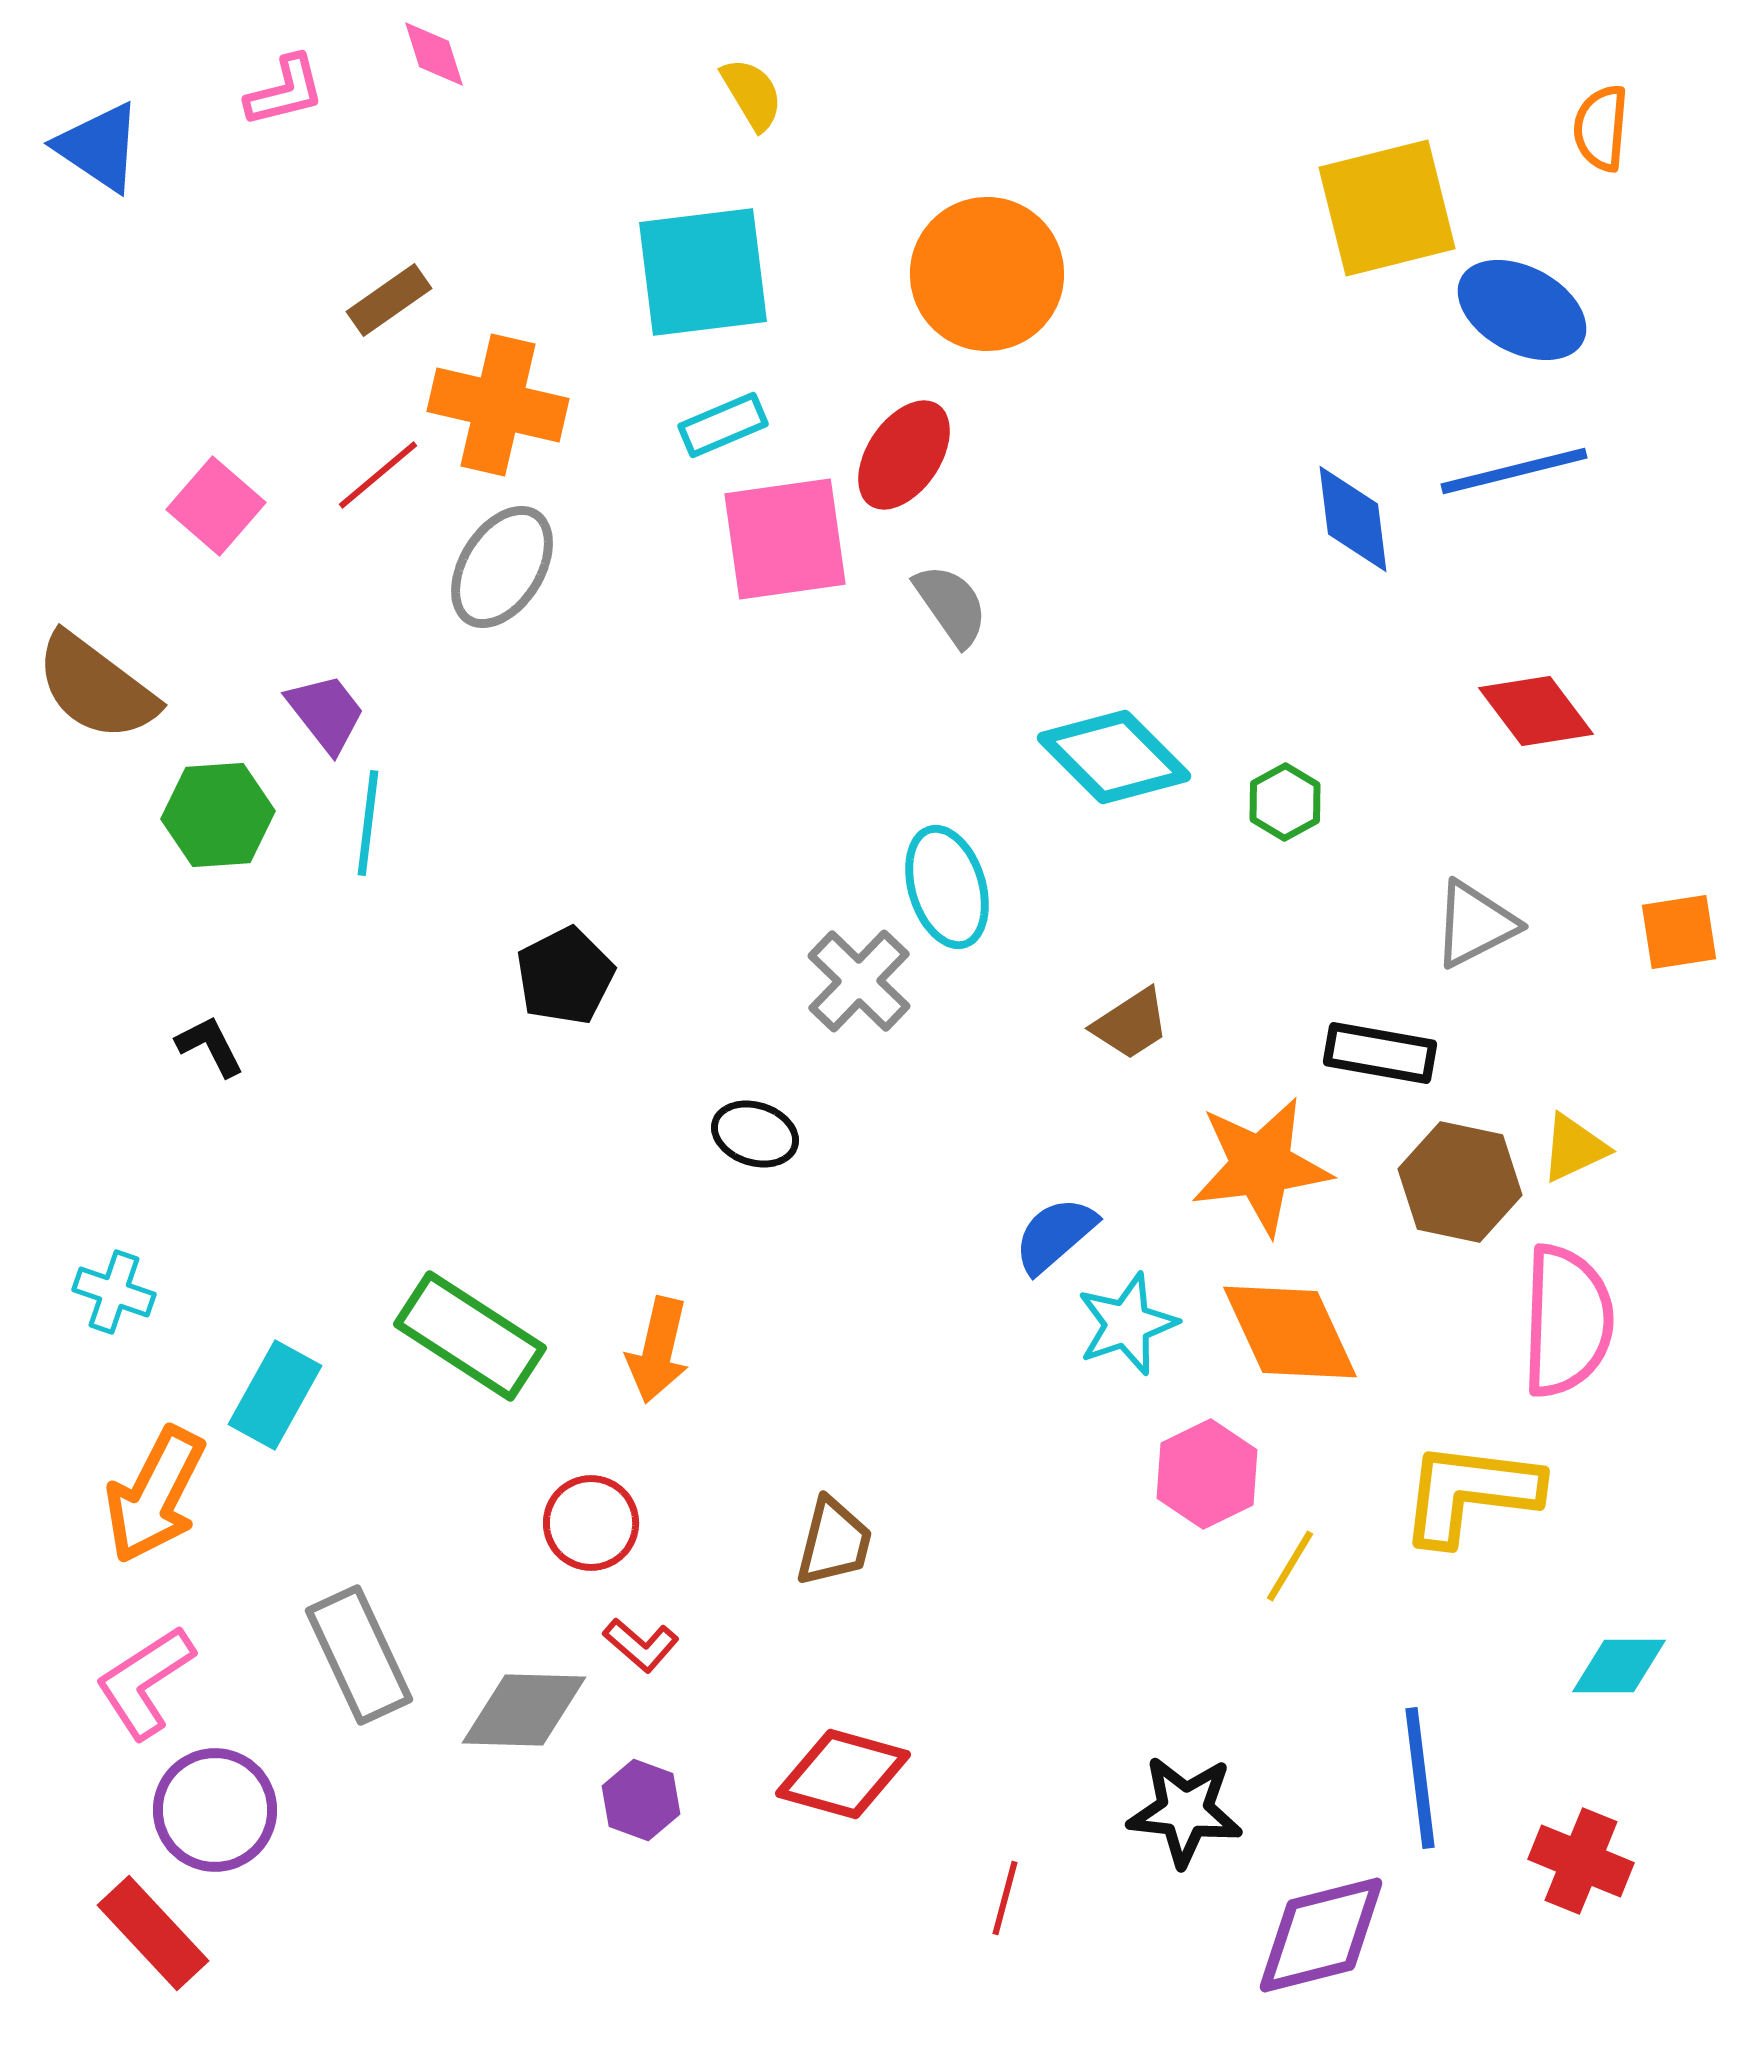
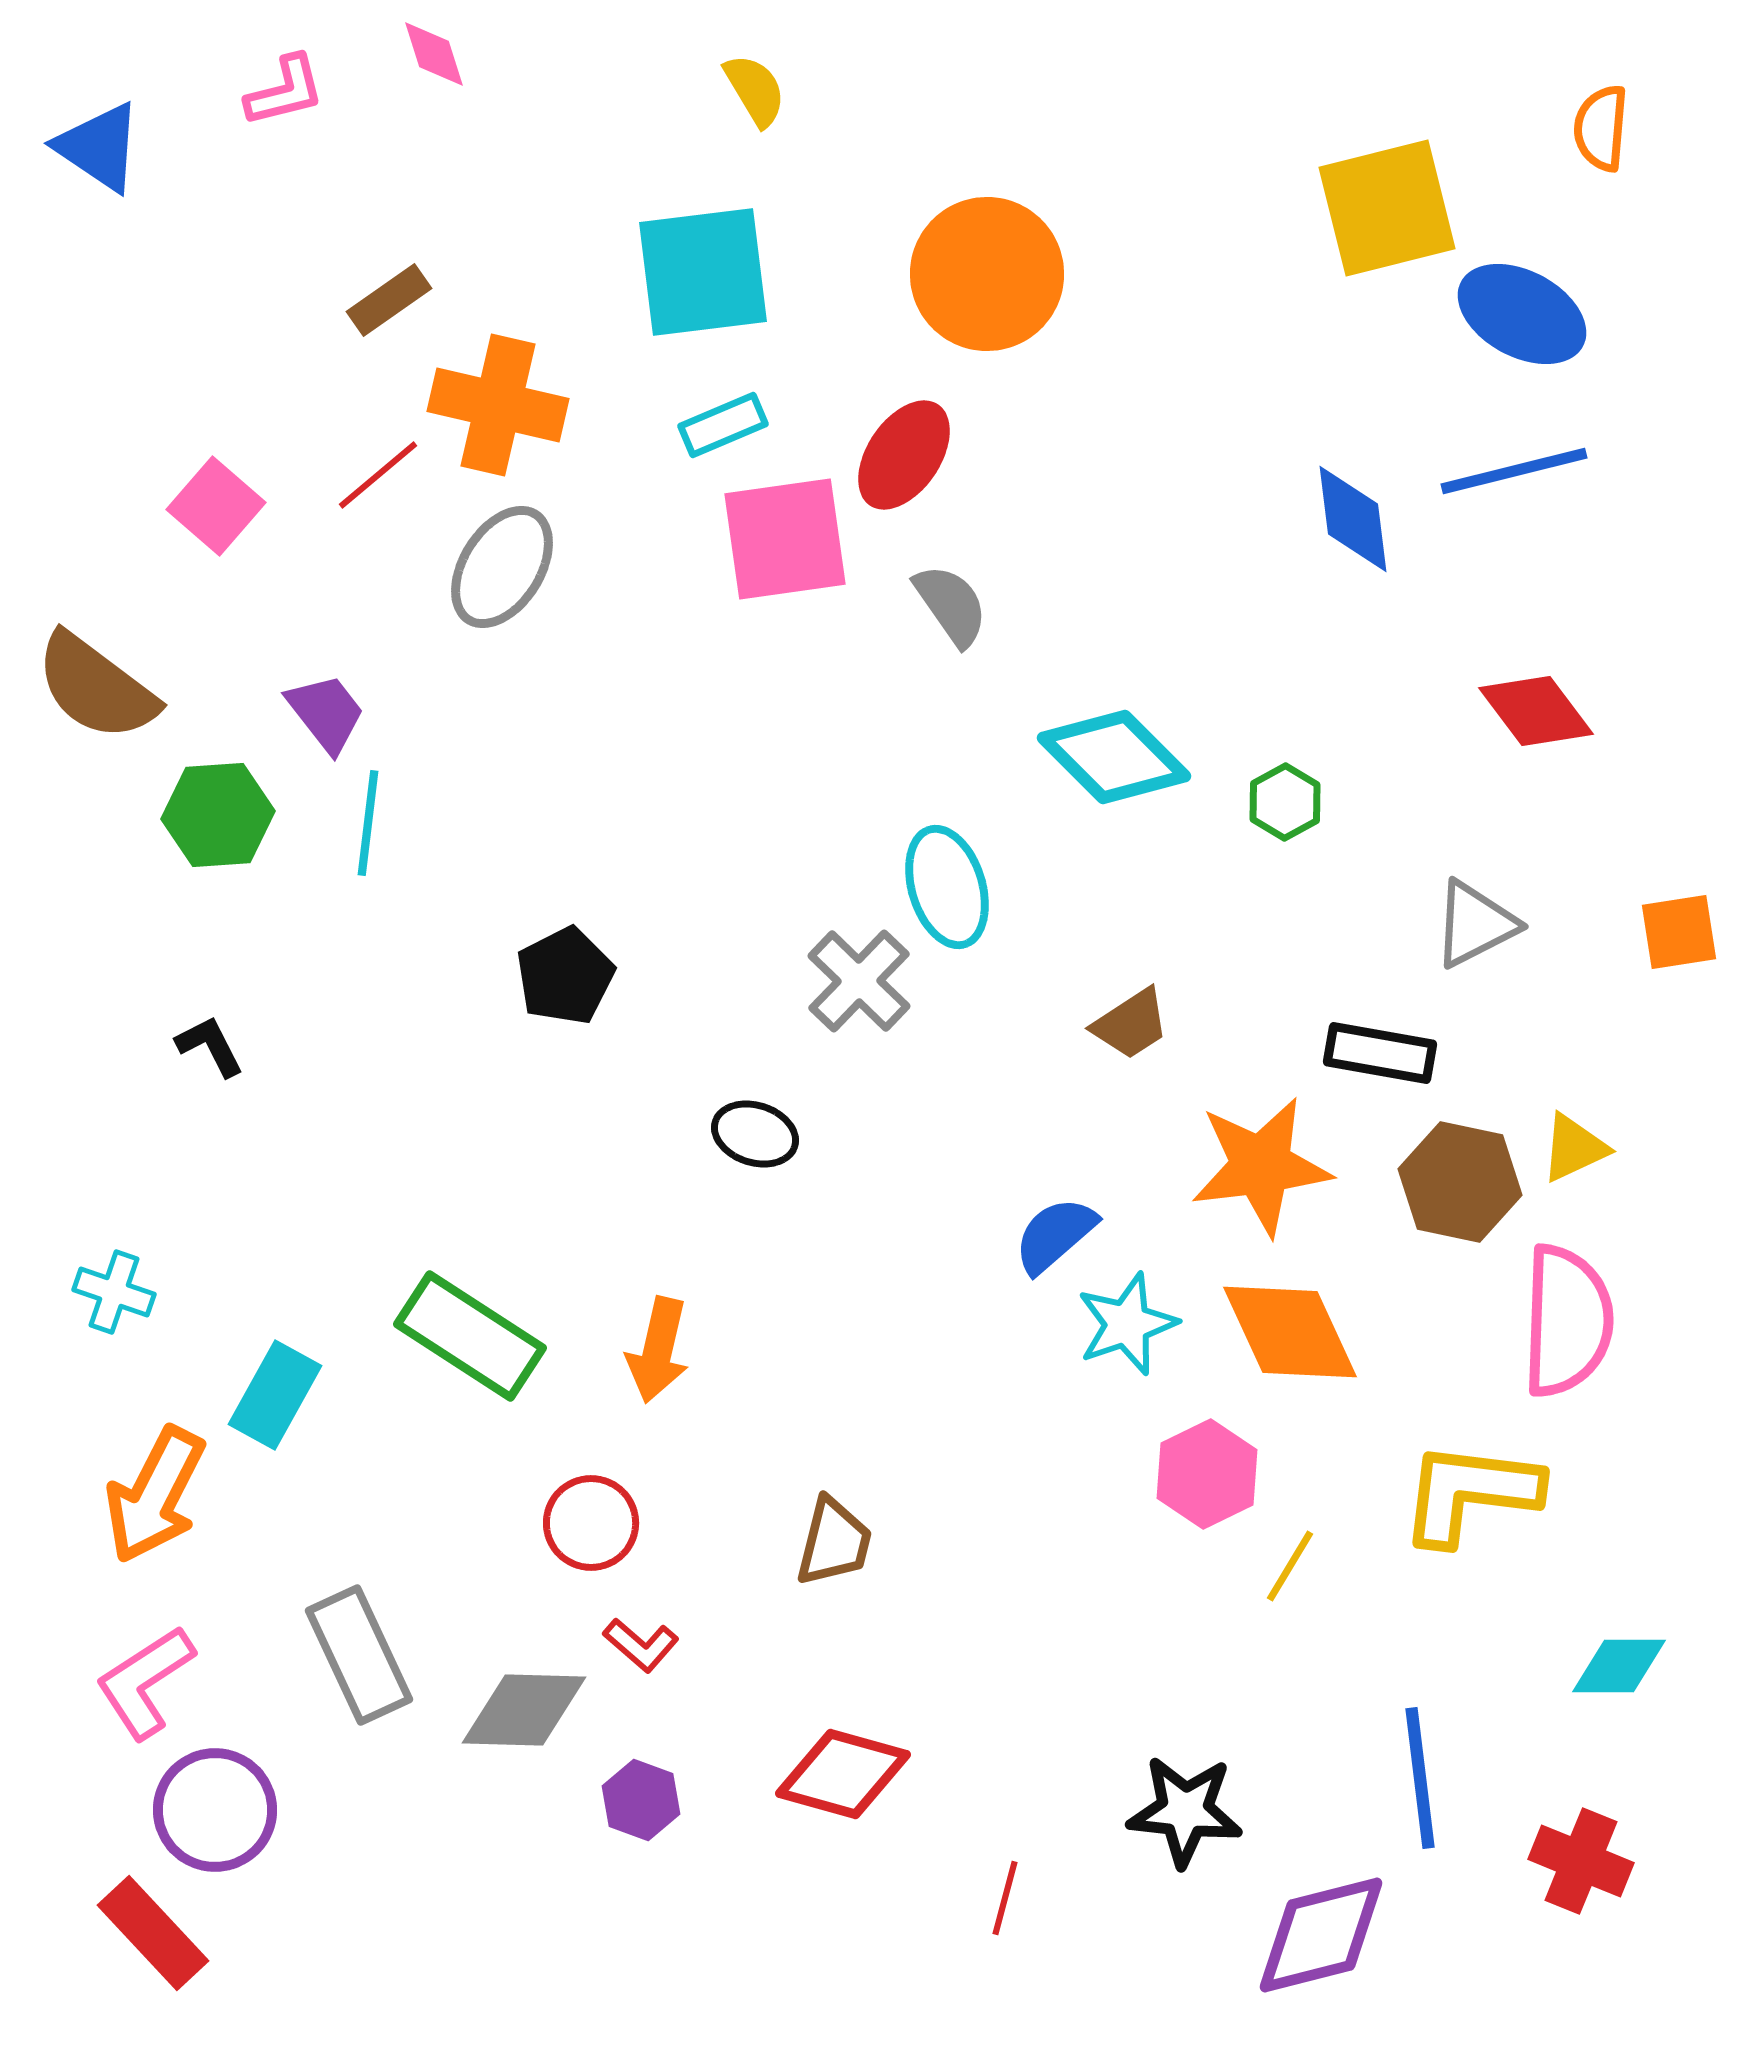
yellow semicircle at (752, 94): moved 3 px right, 4 px up
blue ellipse at (1522, 310): moved 4 px down
